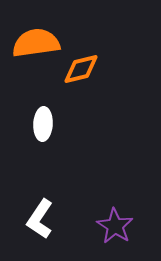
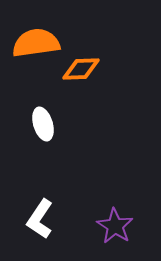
orange diamond: rotated 12 degrees clockwise
white ellipse: rotated 20 degrees counterclockwise
